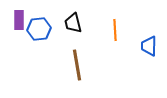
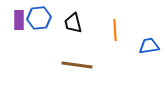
blue hexagon: moved 11 px up
blue trapezoid: rotated 80 degrees clockwise
brown line: rotated 72 degrees counterclockwise
